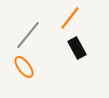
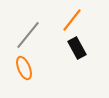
orange line: moved 2 px right, 2 px down
orange ellipse: moved 1 px down; rotated 15 degrees clockwise
